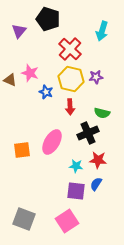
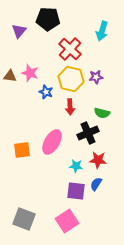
black pentagon: rotated 15 degrees counterclockwise
brown triangle: moved 4 px up; rotated 16 degrees counterclockwise
